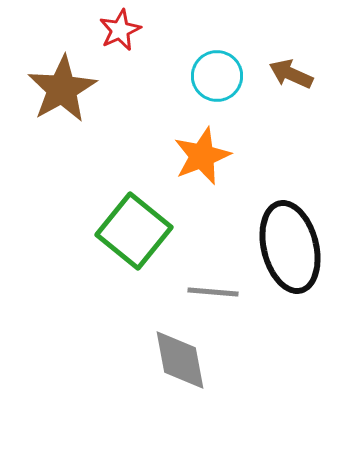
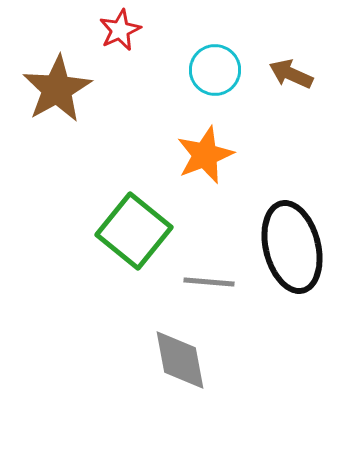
cyan circle: moved 2 px left, 6 px up
brown star: moved 5 px left
orange star: moved 3 px right, 1 px up
black ellipse: moved 2 px right
gray line: moved 4 px left, 10 px up
